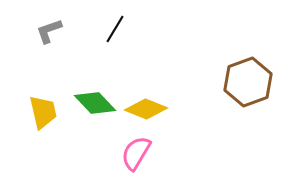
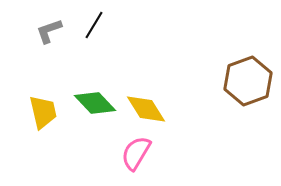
black line: moved 21 px left, 4 px up
brown hexagon: moved 1 px up
yellow diamond: rotated 36 degrees clockwise
